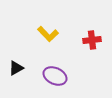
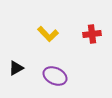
red cross: moved 6 px up
